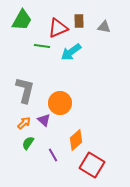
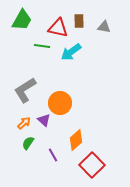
red triangle: rotated 35 degrees clockwise
gray L-shape: rotated 136 degrees counterclockwise
red square: rotated 15 degrees clockwise
